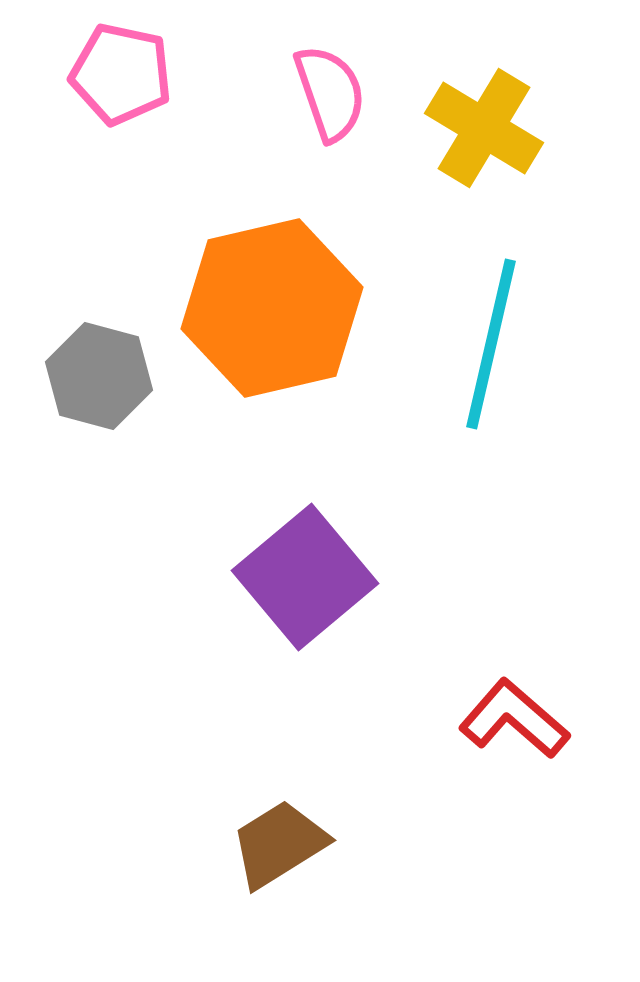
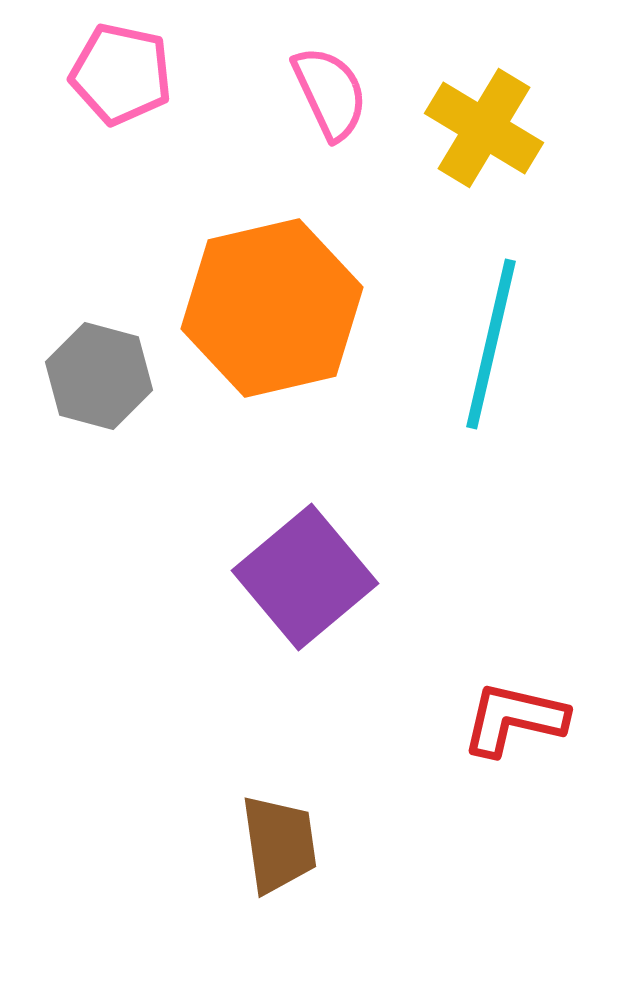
pink semicircle: rotated 6 degrees counterclockwise
red L-shape: rotated 28 degrees counterclockwise
brown trapezoid: rotated 114 degrees clockwise
